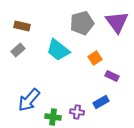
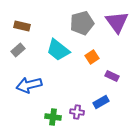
orange square: moved 3 px left, 1 px up
blue arrow: moved 15 px up; rotated 35 degrees clockwise
